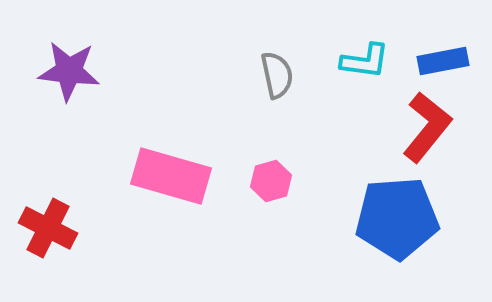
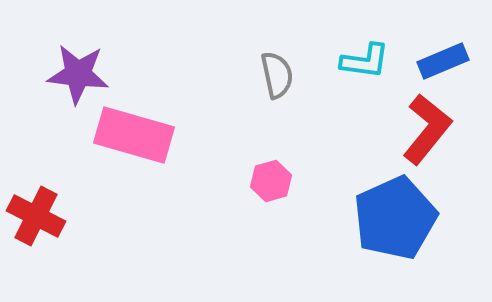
blue rectangle: rotated 12 degrees counterclockwise
purple star: moved 9 px right, 3 px down
red L-shape: moved 2 px down
pink rectangle: moved 37 px left, 41 px up
blue pentagon: moved 2 px left; rotated 20 degrees counterclockwise
red cross: moved 12 px left, 12 px up
